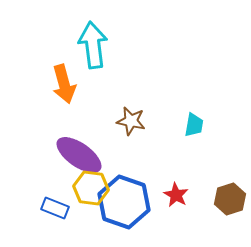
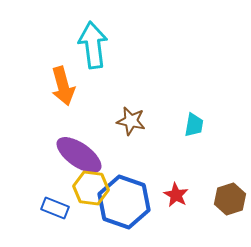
orange arrow: moved 1 px left, 2 px down
